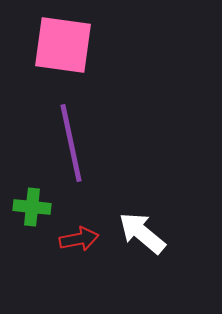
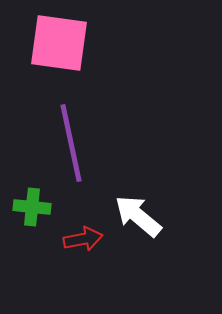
pink square: moved 4 px left, 2 px up
white arrow: moved 4 px left, 17 px up
red arrow: moved 4 px right
